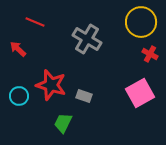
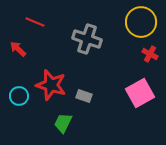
gray cross: rotated 12 degrees counterclockwise
